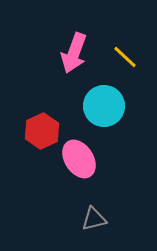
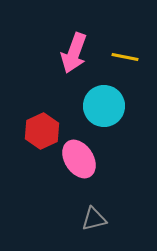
yellow line: rotated 32 degrees counterclockwise
